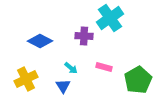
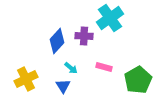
blue diamond: moved 17 px right; rotated 75 degrees counterclockwise
